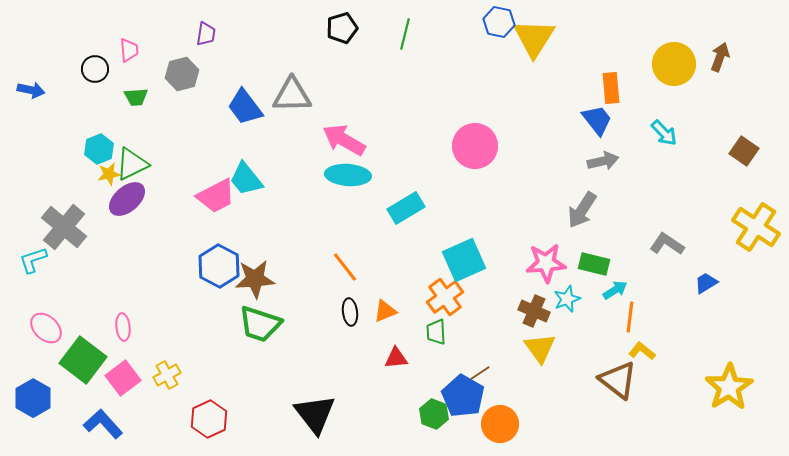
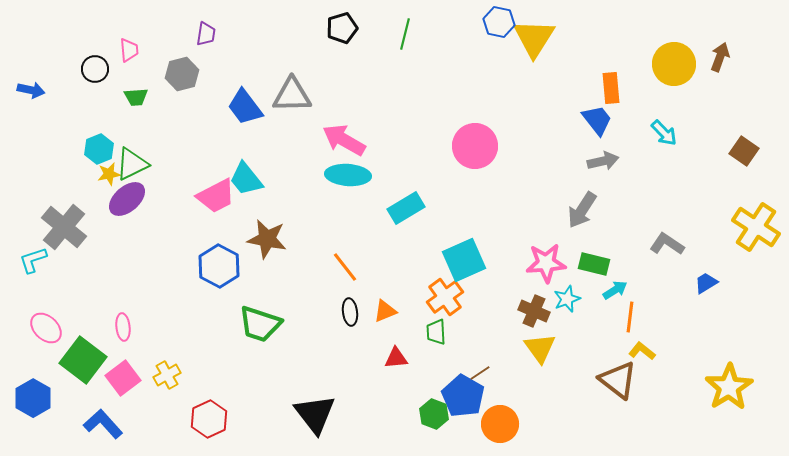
brown star at (255, 279): moved 12 px right, 40 px up; rotated 15 degrees clockwise
